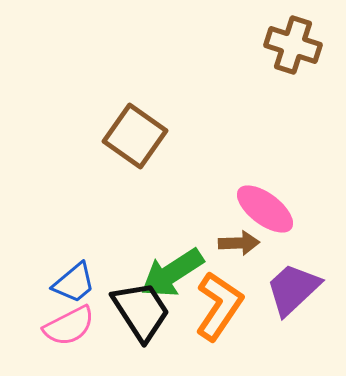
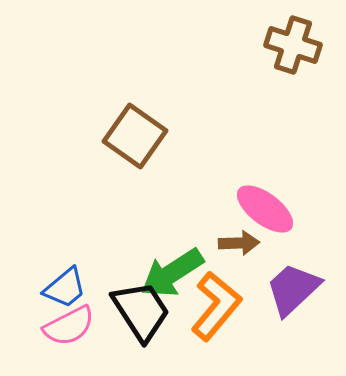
blue trapezoid: moved 9 px left, 5 px down
orange L-shape: moved 3 px left; rotated 6 degrees clockwise
